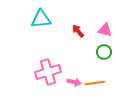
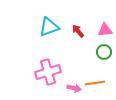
cyan triangle: moved 8 px right, 8 px down; rotated 15 degrees counterclockwise
pink triangle: rotated 21 degrees counterclockwise
pink arrow: moved 6 px down
